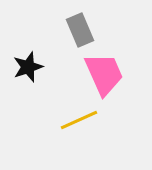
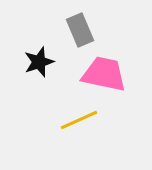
black star: moved 11 px right, 5 px up
pink trapezoid: rotated 54 degrees counterclockwise
